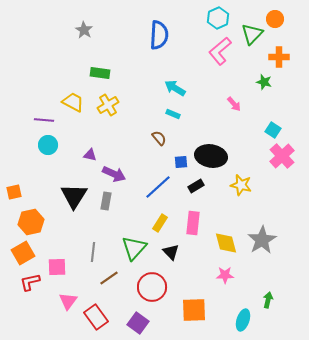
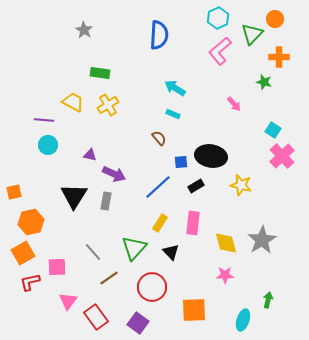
gray line at (93, 252): rotated 48 degrees counterclockwise
